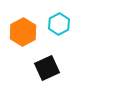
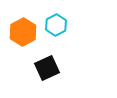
cyan hexagon: moved 3 px left, 1 px down
